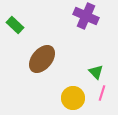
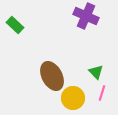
brown ellipse: moved 10 px right, 17 px down; rotated 68 degrees counterclockwise
